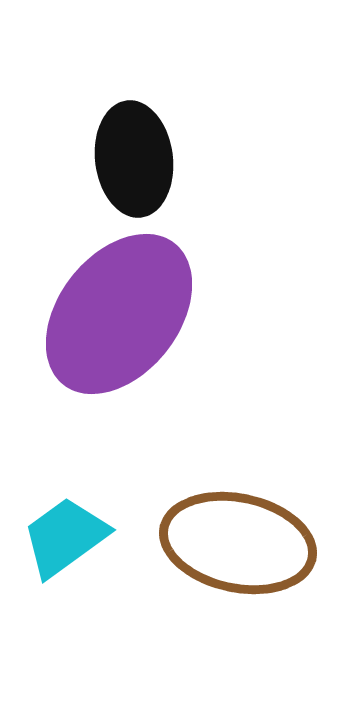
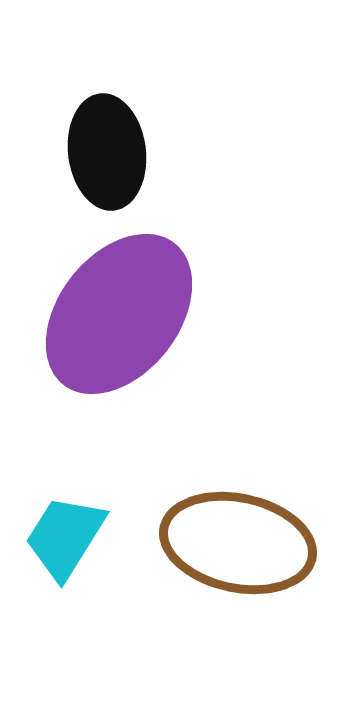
black ellipse: moved 27 px left, 7 px up
cyan trapezoid: rotated 22 degrees counterclockwise
